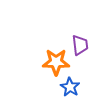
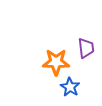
purple trapezoid: moved 6 px right, 3 px down
